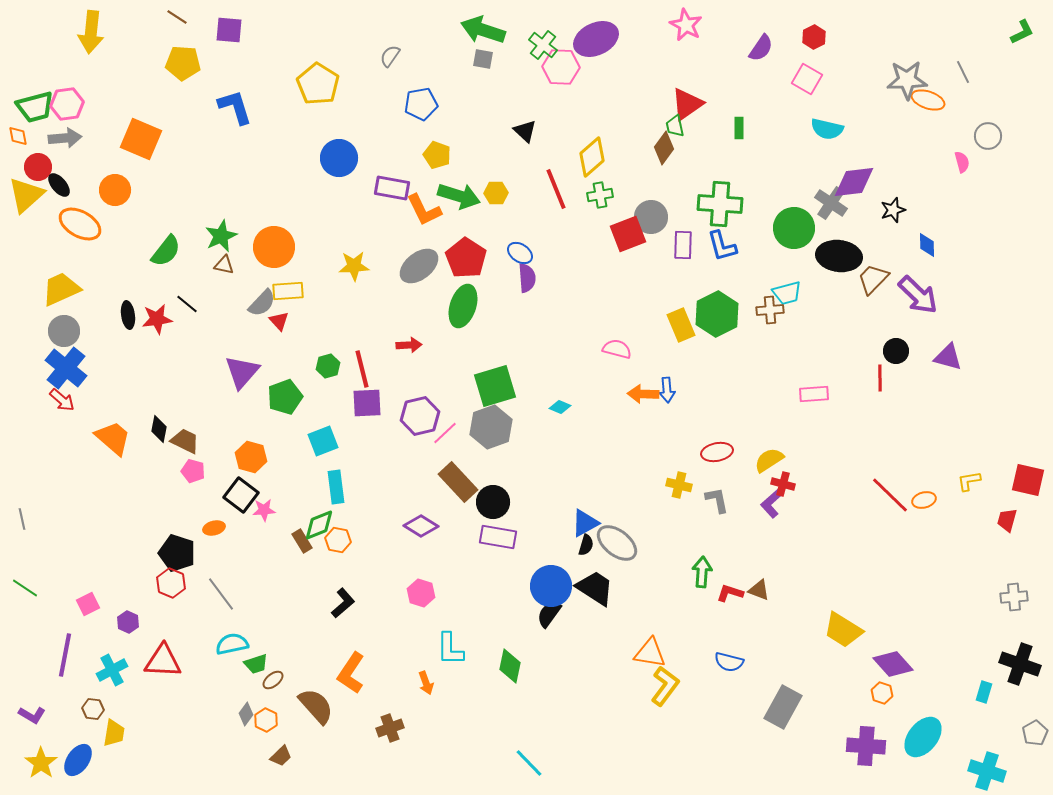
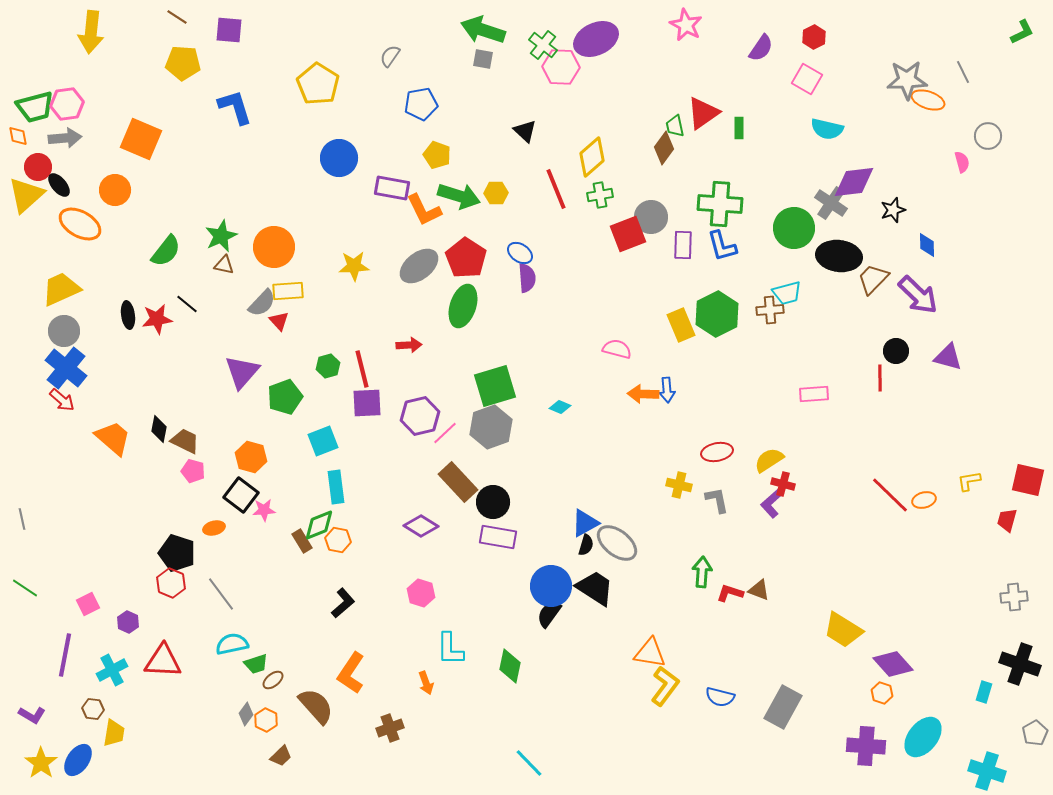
red triangle at (687, 104): moved 16 px right, 9 px down
blue semicircle at (729, 662): moved 9 px left, 35 px down
